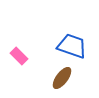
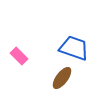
blue trapezoid: moved 2 px right, 2 px down
